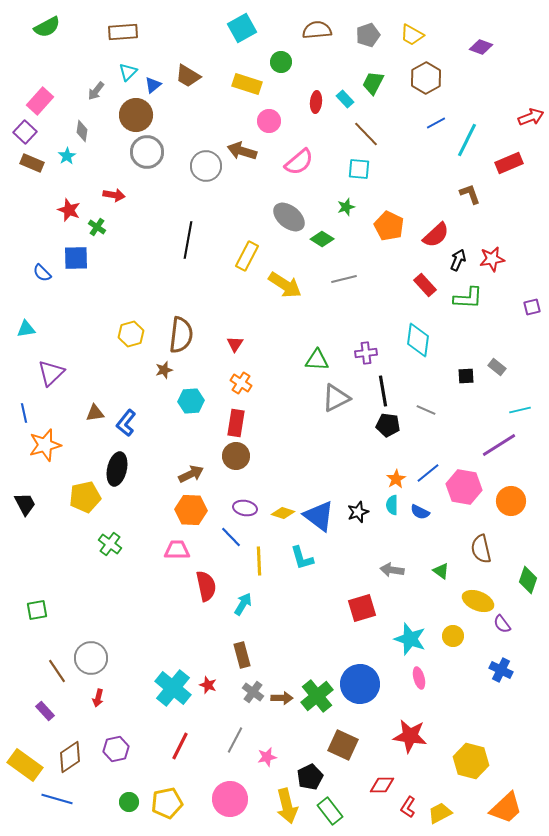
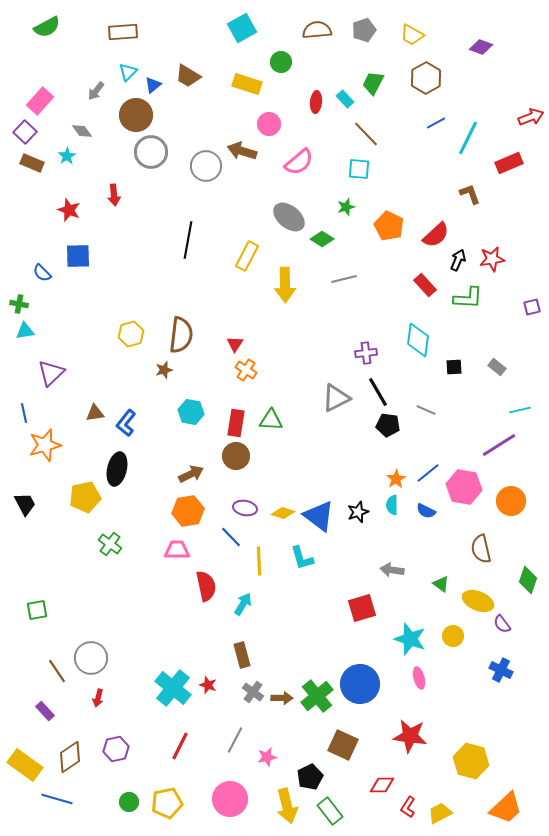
gray pentagon at (368, 35): moved 4 px left, 5 px up
pink circle at (269, 121): moved 3 px down
gray diamond at (82, 131): rotated 45 degrees counterclockwise
cyan line at (467, 140): moved 1 px right, 2 px up
gray circle at (147, 152): moved 4 px right
red arrow at (114, 195): rotated 75 degrees clockwise
green cross at (97, 227): moved 78 px left, 77 px down; rotated 24 degrees counterclockwise
blue square at (76, 258): moved 2 px right, 2 px up
yellow arrow at (285, 285): rotated 56 degrees clockwise
cyan triangle at (26, 329): moved 1 px left, 2 px down
green triangle at (317, 360): moved 46 px left, 60 px down
black square at (466, 376): moved 12 px left, 9 px up
orange cross at (241, 383): moved 5 px right, 13 px up
black line at (383, 391): moved 5 px left, 1 px down; rotated 20 degrees counterclockwise
cyan hexagon at (191, 401): moved 11 px down; rotated 15 degrees clockwise
orange hexagon at (191, 510): moved 3 px left, 1 px down; rotated 12 degrees counterclockwise
blue semicircle at (420, 512): moved 6 px right, 1 px up
green triangle at (441, 571): moved 13 px down
